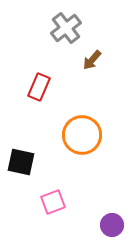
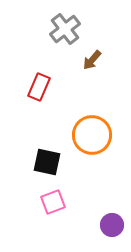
gray cross: moved 1 px left, 1 px down
orange circle: moved 10 px right
black square: moved 26 px right
